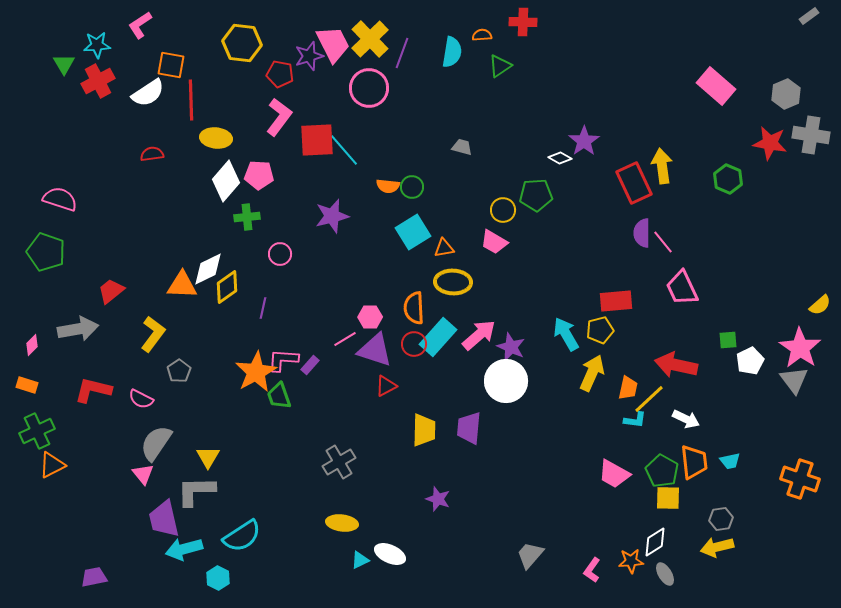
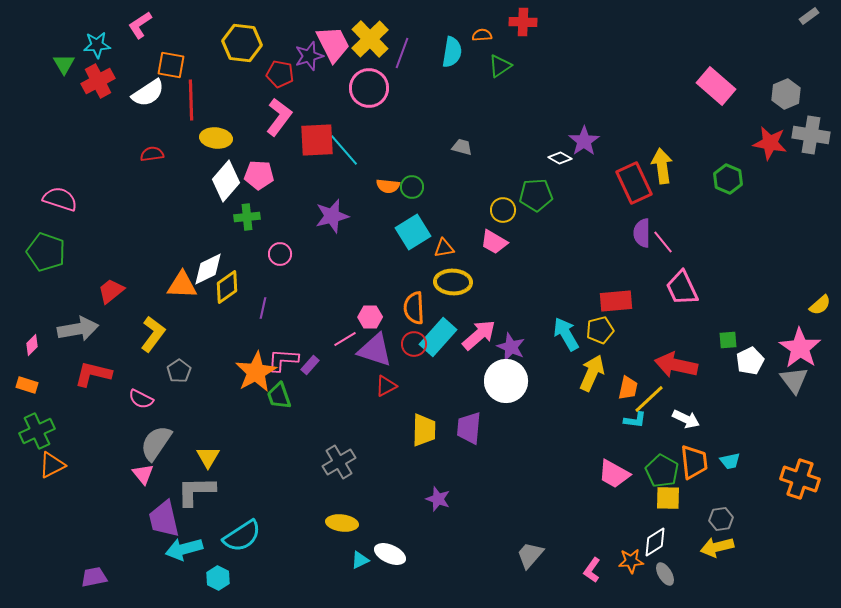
red L-shape at (93, 390): moved 16 px up
